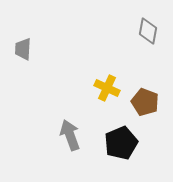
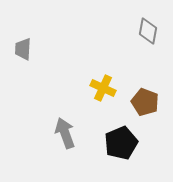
yellow cross: moved 4 px left
gray arrow: moved 5 px left, 2 px up
